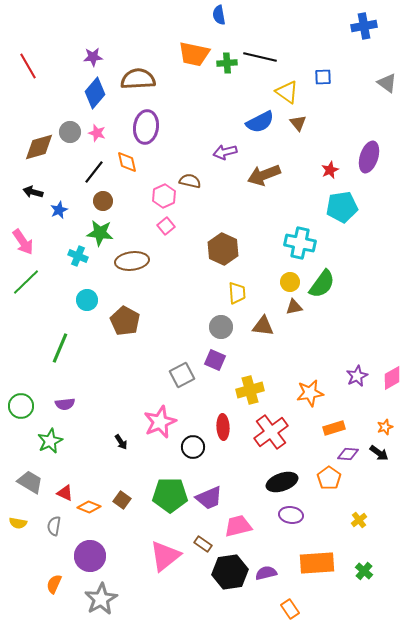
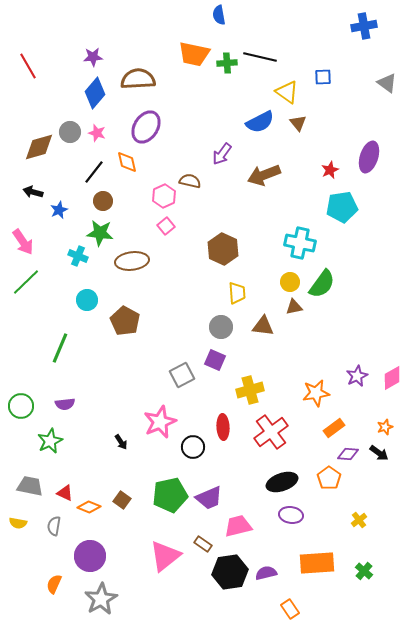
purple ellipse at (146, 127): rotated 24 degrees clockwise
purple arrow at (225, 152): moved 3 px left, 2 px down; rotated 40 degrees counterclockwise
orange star at (310, 393): moved 6 px right
orange rectangle at (334, 428): rotated 20 degrees counterclockwise
gray trapezoid at (30, 482): moved 4 px down; rotated 20 degrees counterclockwise
green pentagon at (170, 495): rotated 12 degrees counterclockwise
